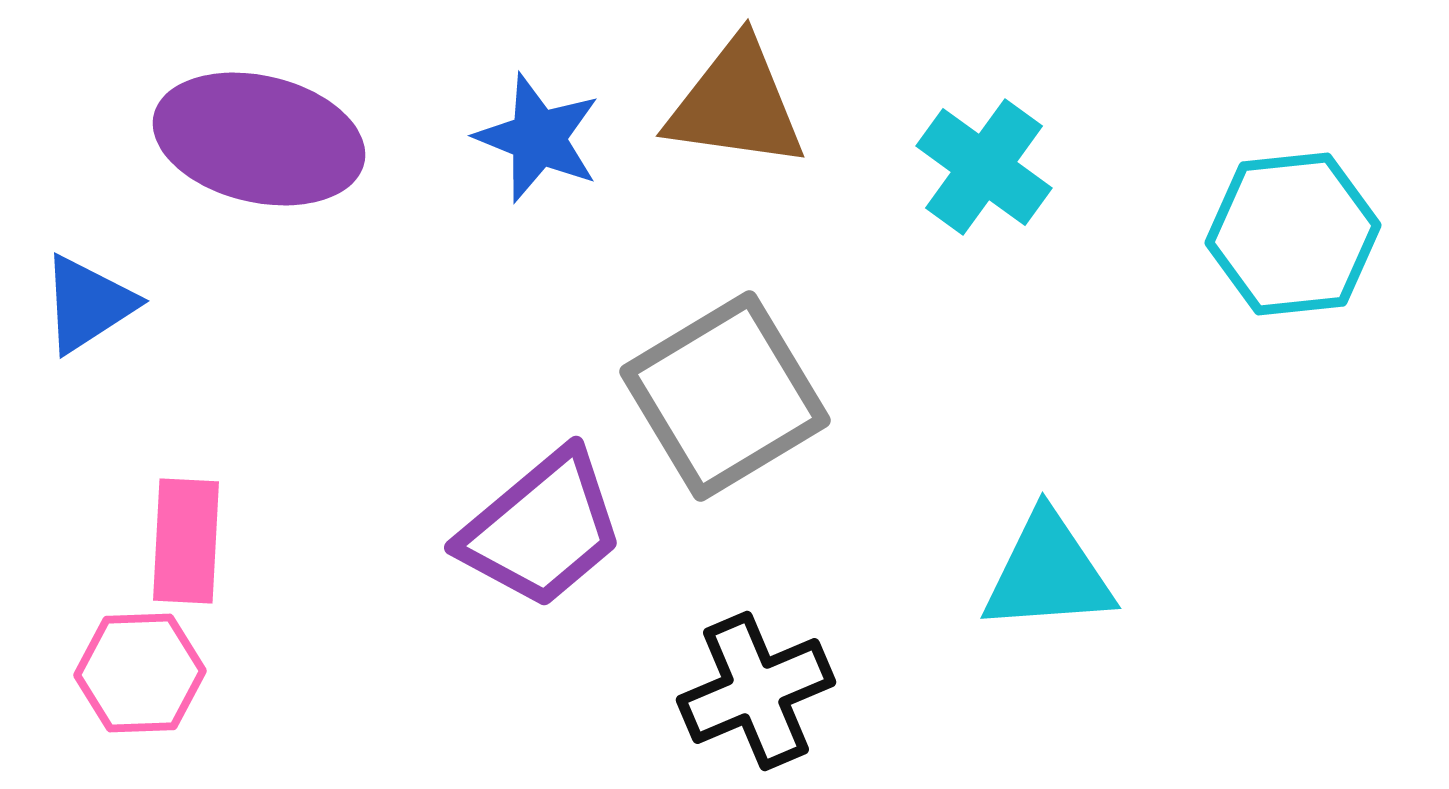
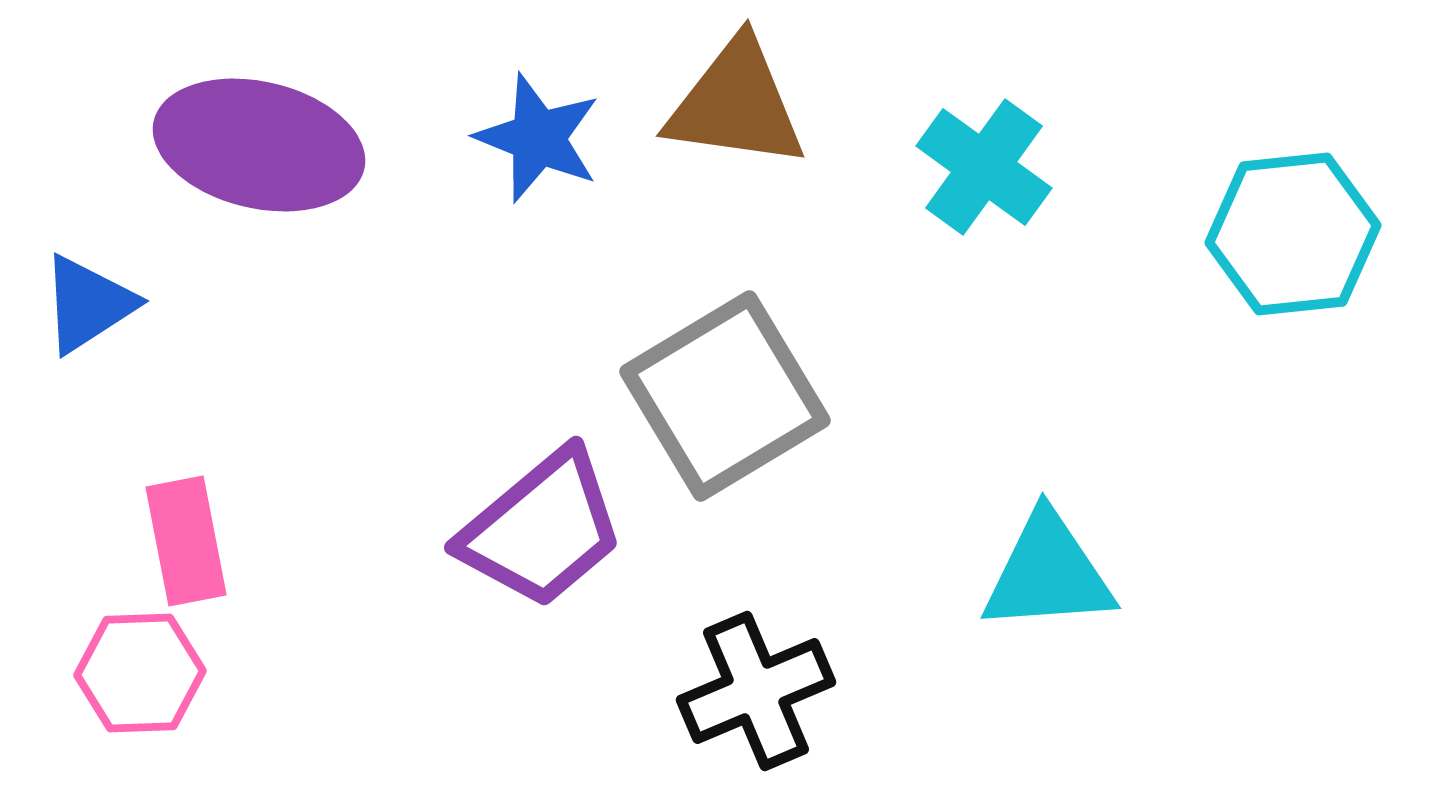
purple ellipse: moved 6 px down
pink rectangle: rotated 14 degrees counterclockwise
